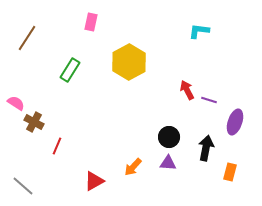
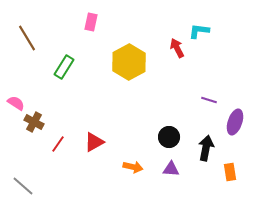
brown line: rotated 64 degrees counterclockwise
green rectangle: moved 6 px left, 3 px up
red arrow: moved 10 px left, 42 px up
red line: moved 1 px right, 2 px up; rotated 12 degrees clockwise
purple triangle: moved 3 px right, 6 px down
orange arrow: rotated 120 degrees counterclockwise
orange rectangle: rotated 24 degrees counterclockwise
red triangle: moved 39 px up
